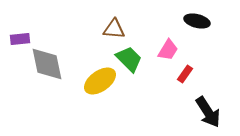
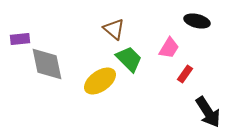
brown triangle: rotated 35 degrees clockwise
pink trapezoid: moved 1 px right, 2 px up
